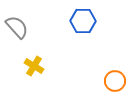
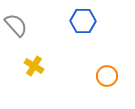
gray semicircle: moved 1 px left, 2 px up
orange circle: moved 8 px left, 5 px up
